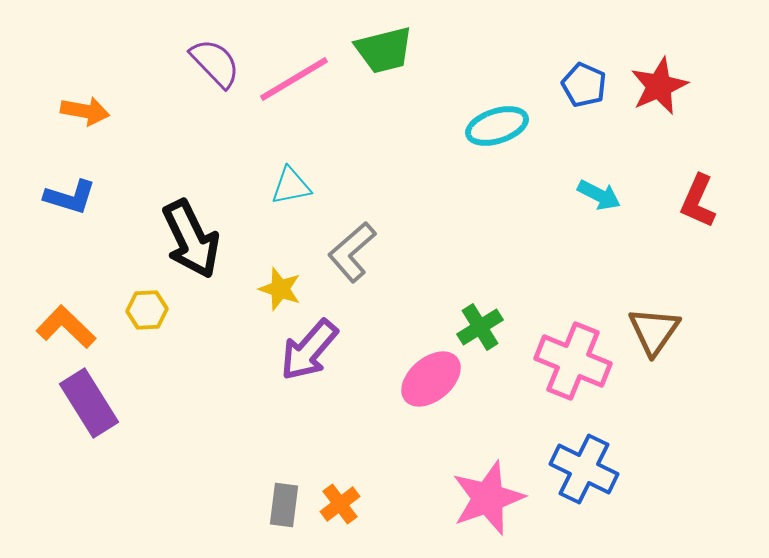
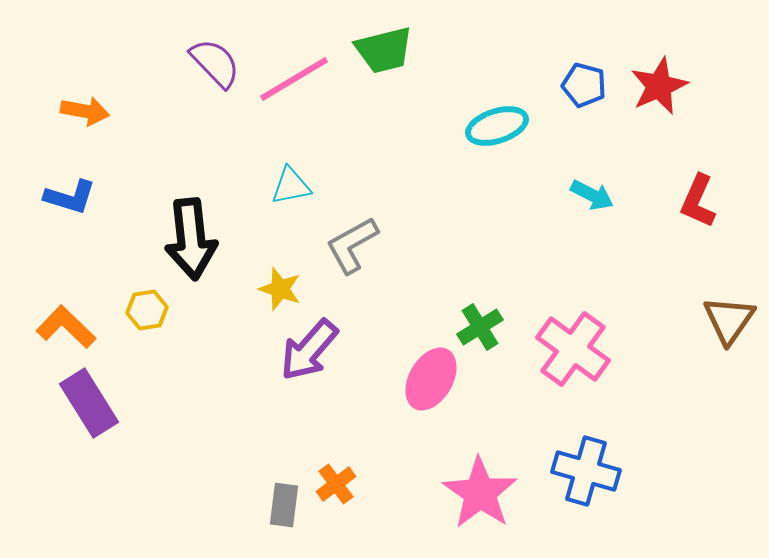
blue pentagon: rotated 9 degrees counterclockwise
cyan arrow: moved 7 px left
black arrow: rotated 20 degrees clockwise
gray L-shape: moved 7 px up; rotated 12 degrees clockwise
yellow hexagon: rotated 6 degrees counterclockwise
brown triangle: moved 75 px right, 11 px up
pink cross: moved 12 px up; rotated 14 degrees clockwise
pink ellipse: rotated 20 degrees counterclockwise
blue cross: moved 2 px right, 2 px down; rotated 10 degrees counterclockwise
pink star: moved 8 px left, 5 px up; rotated 18 degrees counterclockwise
orange cross: moved 4 px left, 20 px up
